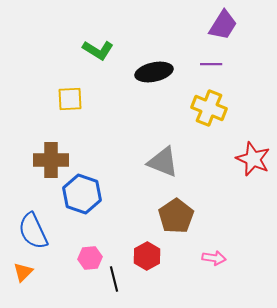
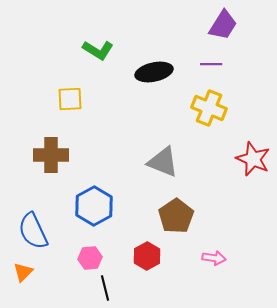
brown cross: moved 5 px up
blue hexagon: moved 12 px right, 12 px down; rotated 12 degrees clockwise
black line: moved 9 px left, 9 px down
